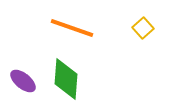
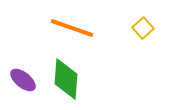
purple ellipse: moved 1 px up
